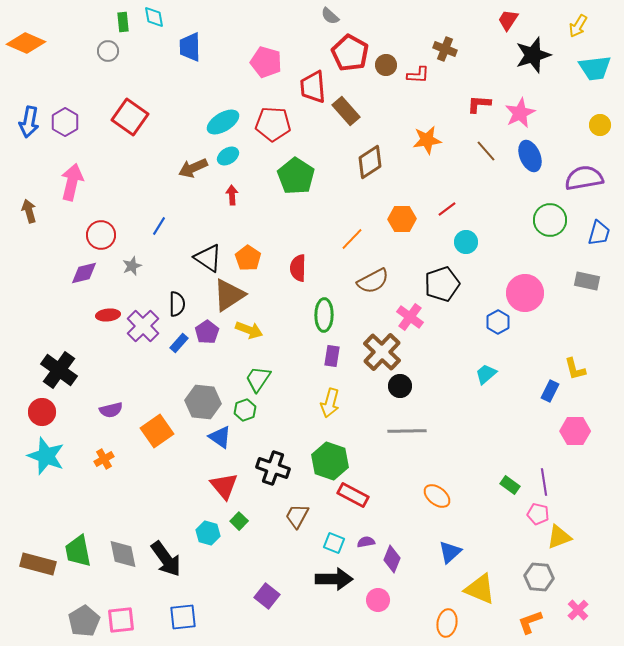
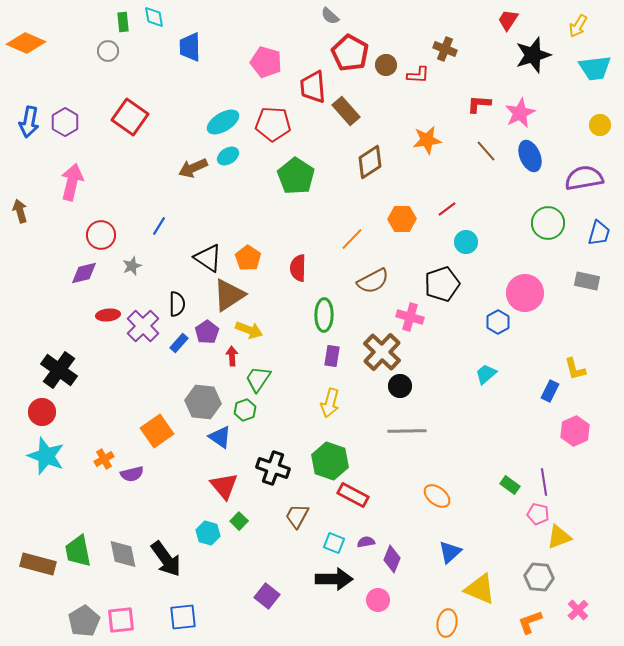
red arrow at (232, 195): moved 161 px down
brown arrow at (29, 211): moved 9 px left
green circle at (550, 220): moved 2 px left, 3 px down
pink cross at (410, 317): rotated 20 degrees counterclockwise
purple semicircle at (111, 410): moved 21 px right, 64 px down
pink hexagon at (575, 431): rotated 24 degrees counterclockwise
